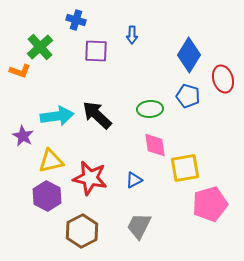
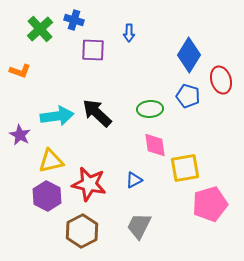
blue cross: moved 2 px left
blue arrow: moved 3 px left, 2 px up
green cross: moved 18 px up
purple square: moved 3 px left, 1 px up
red ellipse: moved 2 px left, 1 px down
black arrow: moved 2 px up
purple star: moved 3 px left, 1 px up
red star: moved 1 px left, 6 px down
